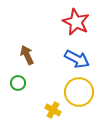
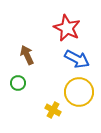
red star: moved 9 px left, 6 px down
